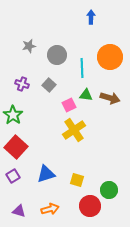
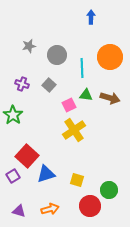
red square: moved 11 px right, 9 px down
